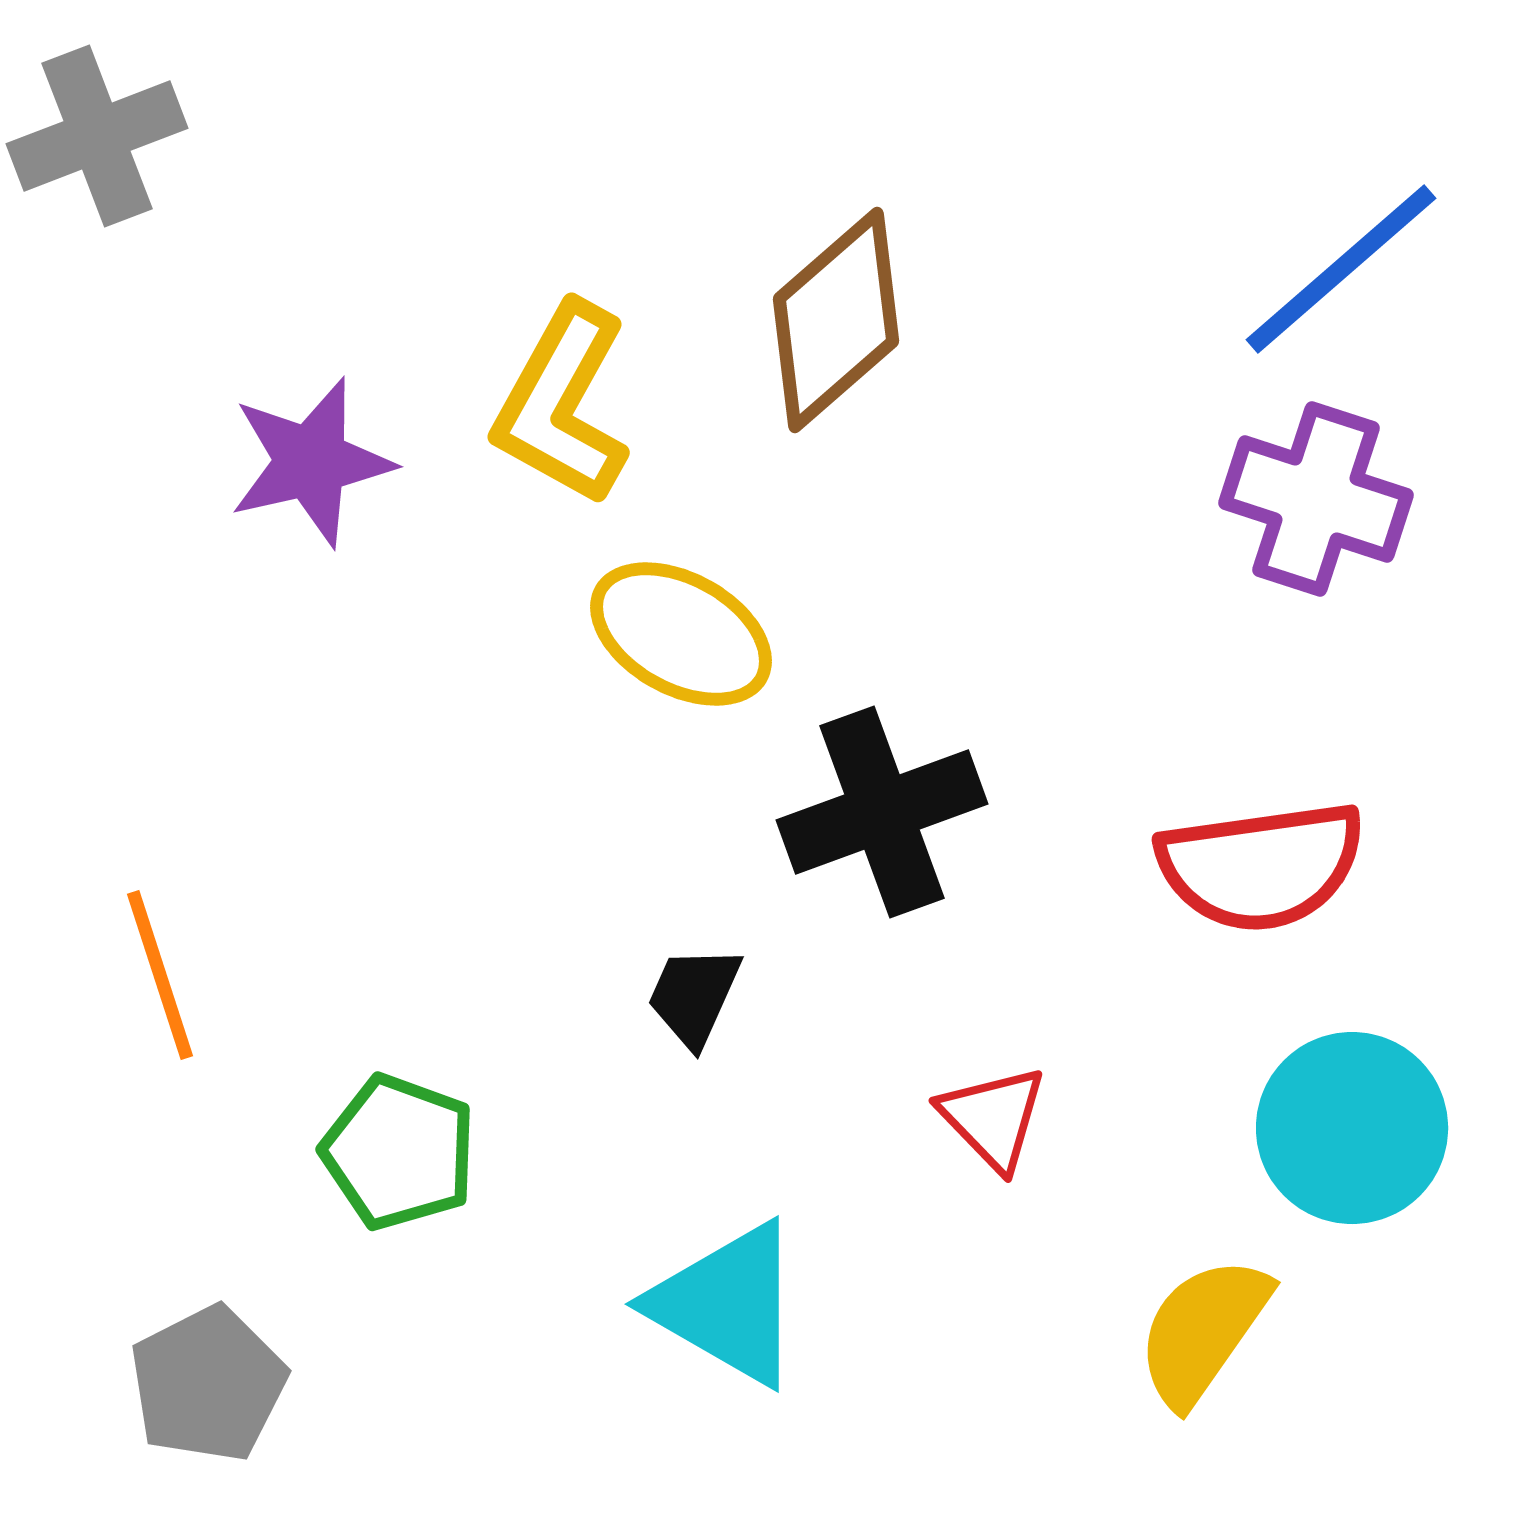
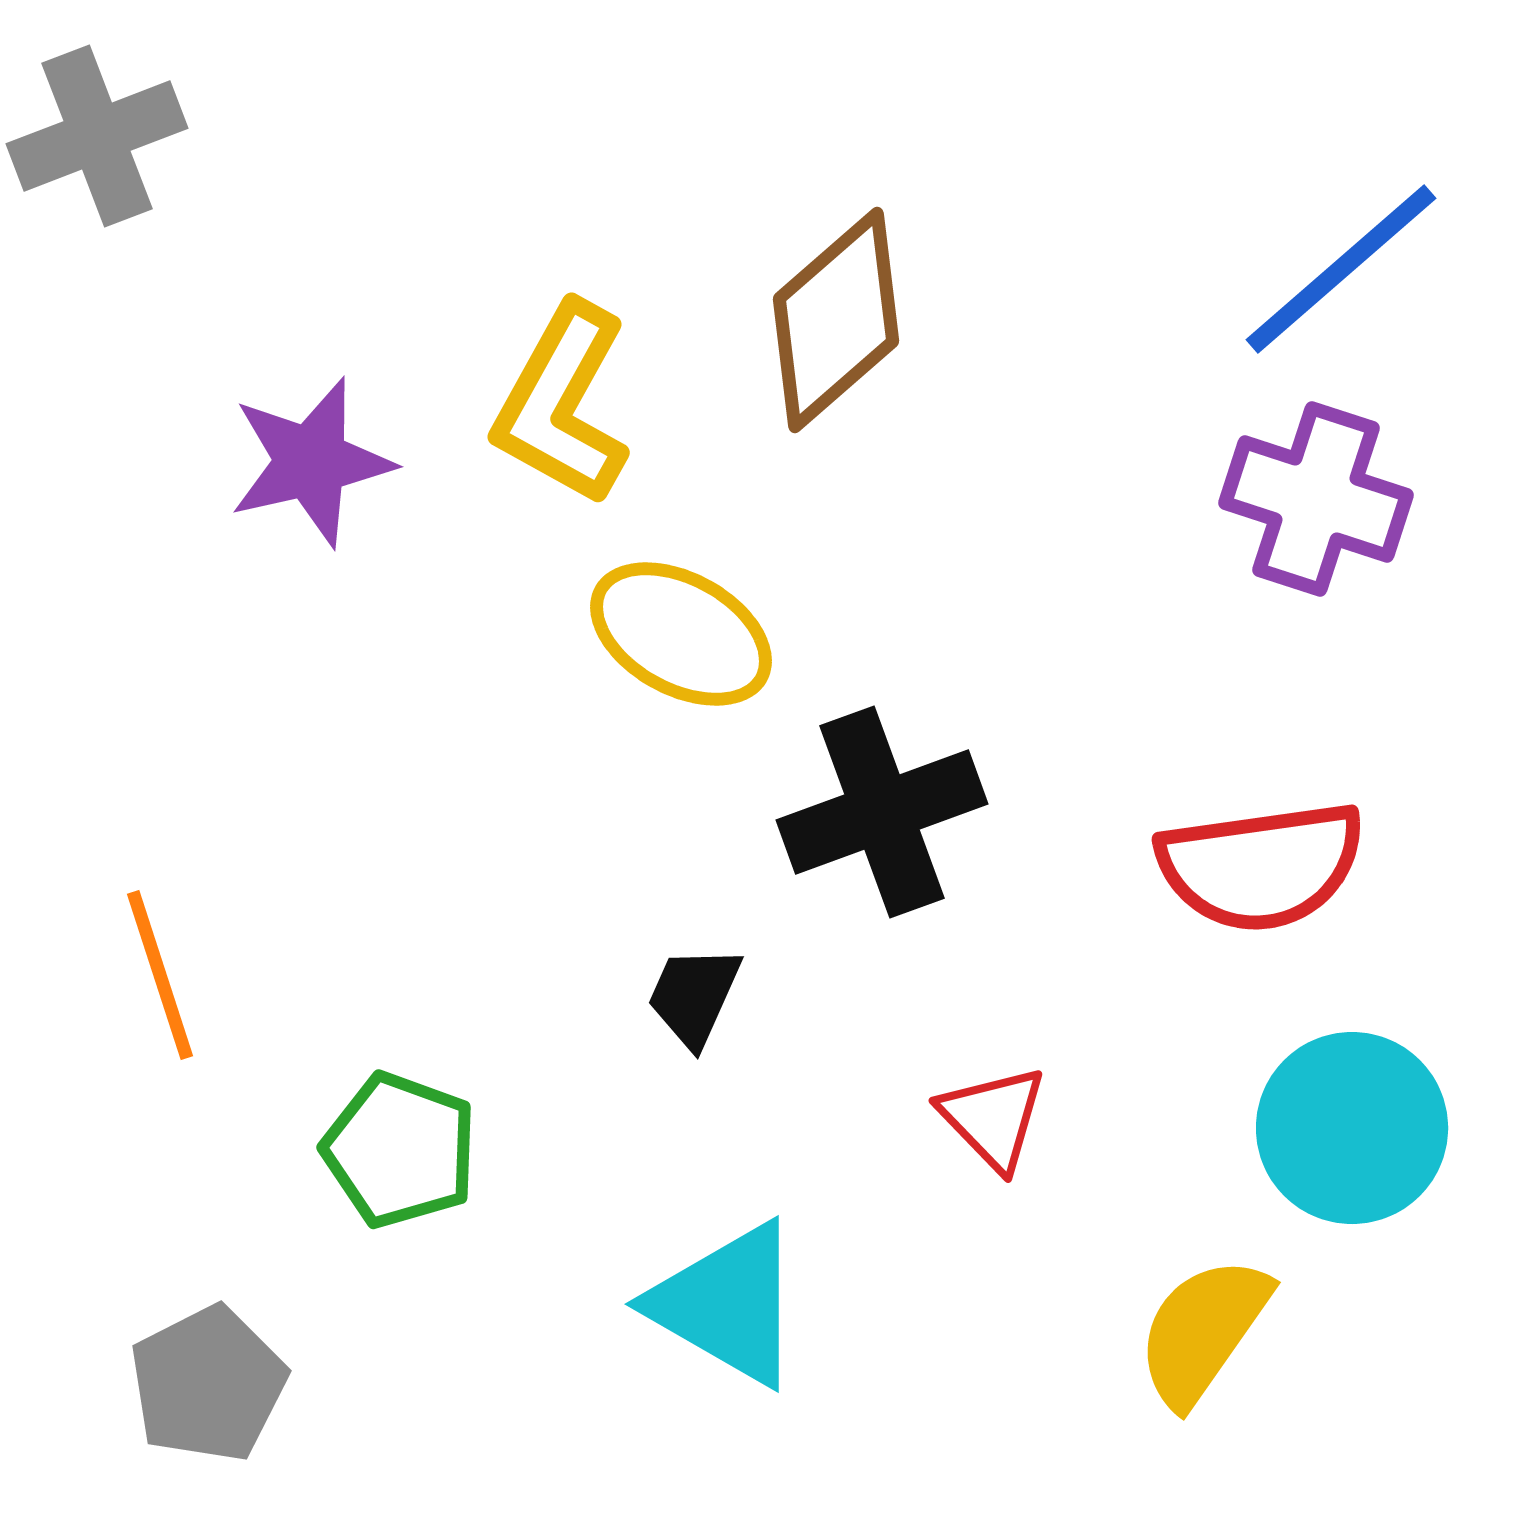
green pentagon: moved 1 px right, 2 px up
